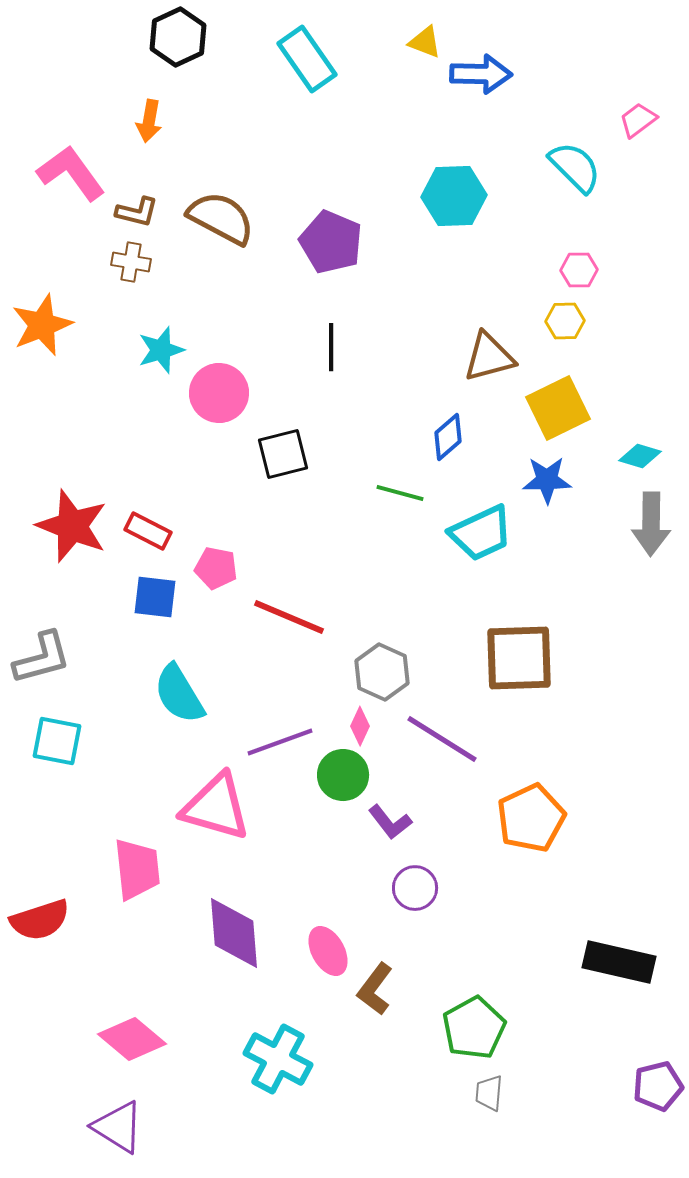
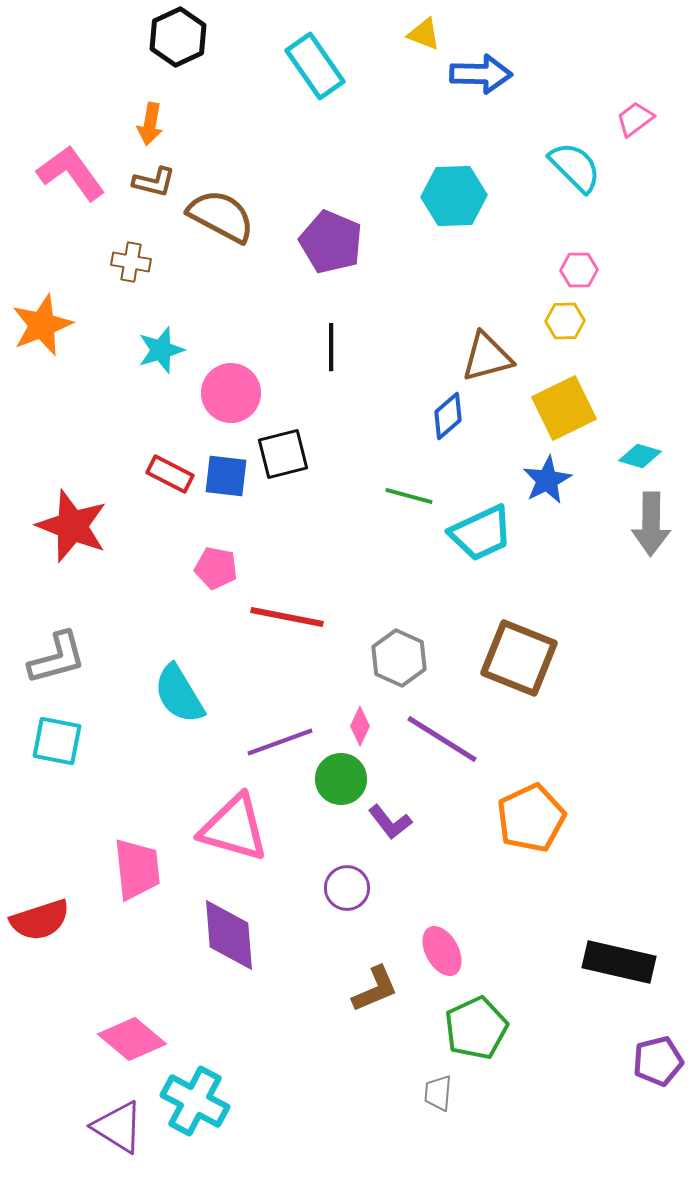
yellow triangle at (425, 42): moved 1 px left, 8 px up
cyan rectangle at (307, 59): moved 8 px right, 7 px down
pink trapezoid at (638, 120): moved 3 px left, 1 px up
orange arrow at (149, 121): moved 1 px right, 3 px down
brown L-shape at (137, 212): moved 17 px right, 30 px up
brown semicircle at (221, 218): moved 2 px up
brown triangle at (489, 357): moved 2 px left
pink circle at (219, 393): moved 12 px right
yellow square at (558, 408): moved 6 px right
blue diamond at (448, 437): moved 21 px up
blue star at (547, 480): rotated 27 degrees counterclockwise
green line at (400, 493): moved 9 px right, 3 px down
red rectangle at (148, 531): moved 22 px right, 57 px up
blue square at (155, 597): moved 71 px right, 121 px up
red line at (289, 617): moved 2 px left; rotated 12 degrees counterclockwise
gray L-shape at (42, 658): moved 15 px right
brown square at (519, 658): rotated 24 degrees clockwise
gray hexagon at (382, 672): moved 17 px right, 14 px up
green circle at (343, 775): moved 2 px left, 4 px down
pink triangle at (216, 807): moved 18 px right, 21 px down
purple circle at (415, 888): moved 68 px left
purple diamond at (234, 933): moved 5 px left, 2 px down
pink ellipse at (328, 951): moved 114 px right
brown L-shape at (375, 989): rotated 150 degrees counterclockwise
green pentagon at (474, 1028): moved 2 px right; rotated 4 degrees clockwise
cyan cross at (278, 1059): moved 83 px left, 42 px down
purple pentagon at (658, 1086): moved 25 px up
gray trapezoid at (489, 1093): moved 51 px left
